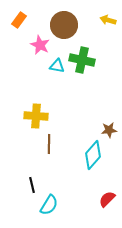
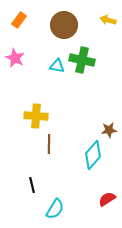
pink star: moved 25 px left, 13 px down
red semicircle: rotated 12 degrees clockwise
cyan semicircle: moved 6 px right, 4 px down
